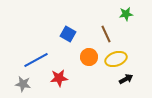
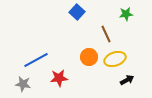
blue square: moved 9 px right, 22 px up; rotated 14 degrees clockwise
yellow ellipse: moved 1 px left
black arrow: moved 1 px right, 1 px down
